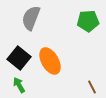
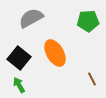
gray semicircle: rotated 40 degrees clockwise
orange ellipse: moved 5 px right, 8 px up
brown line: moved 8 px up
